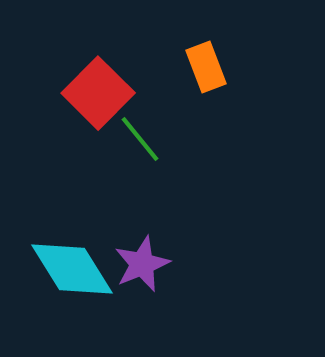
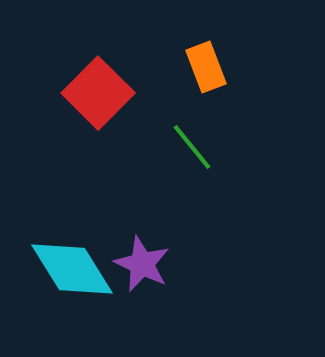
green line: moved 52 px right, 8 px down
purple star: rotated 24 degrees counterclockwise
